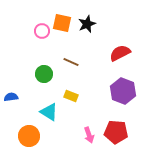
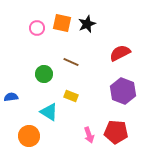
pink circle: moved 5 px left, 3 px up
